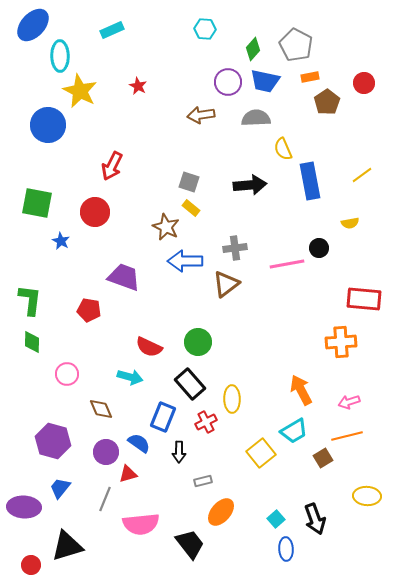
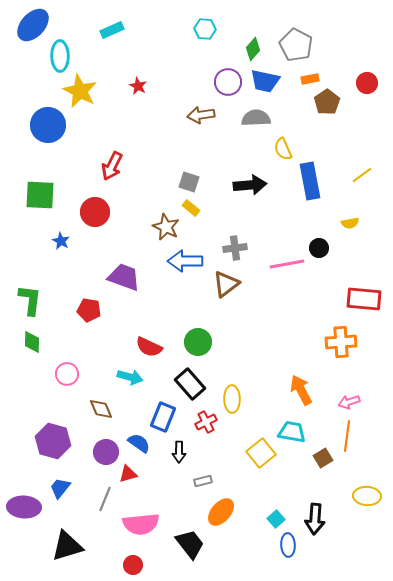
orange rectangle at (310, 77): moved 2 px down
red circle at (364, 83): moved 3 px right
green square at (37, 203): moved 3 px right, 8 px up; rotated 8 degrees counterclockwise
cyan trapezoid at (294, 431): moved 2 px left, 1 px down; rotated 140 degrees counterclockwise
orange line at (347, 436): rotated 68 degrees counterclockwise
black arrow at (315, 519): rotated 24 degrees clockwise
blue ellipse at (286, 549): moved 2 px right, 4 px up
red circle at (31, 565): moved 102 px right
